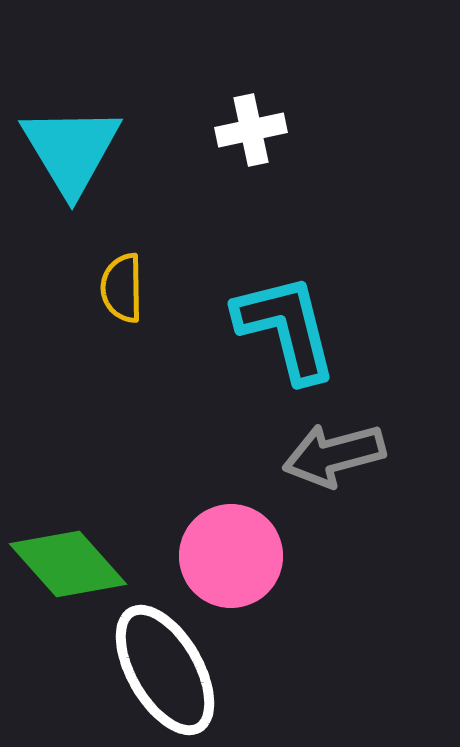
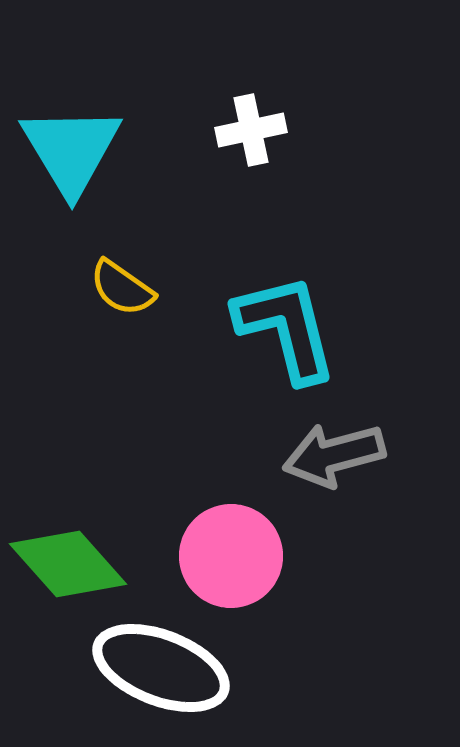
yellow semicircle: rotated 54 degrees counterclockwise
white ellipse: moved 4 px left, 2 px up; rotated 39 degrees counterclockwise
